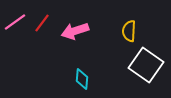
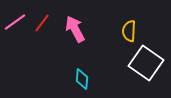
pink arrow: moved 2 px up; rotated 80 degrees clockwise
white square: moved 2 px up
